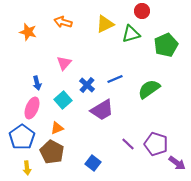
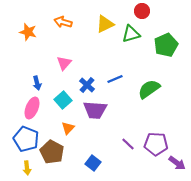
purple trapezoid: moved 7 px left; rotated 35 degrees clockwise
orange triangle: moved 11 px right; rotated 24 degrees counterclockwise
blue pentagon: moved 4 px right, 2 px down; rotated 15 degrees counterclockwise
purple pentagon: rotated 15 degrees counterclockwise
